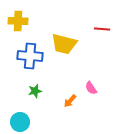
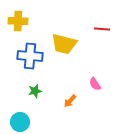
pink semicircle: moved 4 px right, 4 px up
